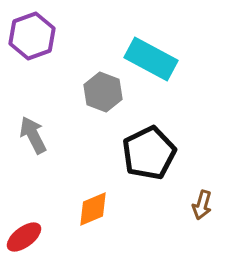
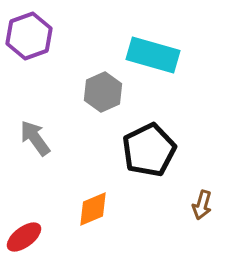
purple hexagon: moved 3 px left
cyan rectangle: moved 2 px right, 4 px up; rotated 12 degrees counterclockwise
gray hexagon: rotated 15 degrees clockwise
gray arrow: moved 2 px right, 3 px down; rotated 9 degrees counterclockwise
black pentagon: moved 3 px up
